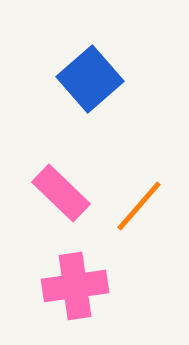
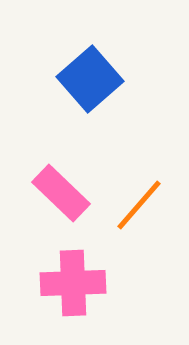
orange line: moved 1 px up
pink cross: moved 2 px left, 3 px up; rotated 6 degrees clockwise
